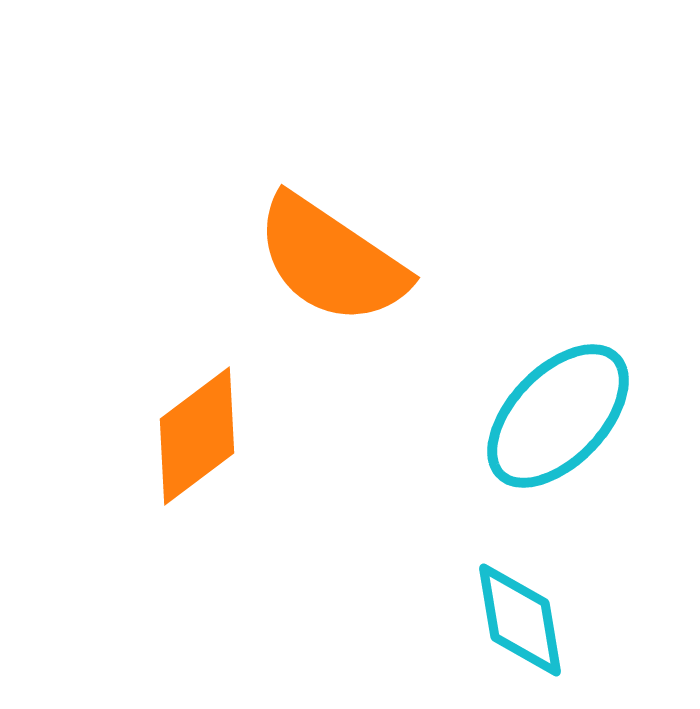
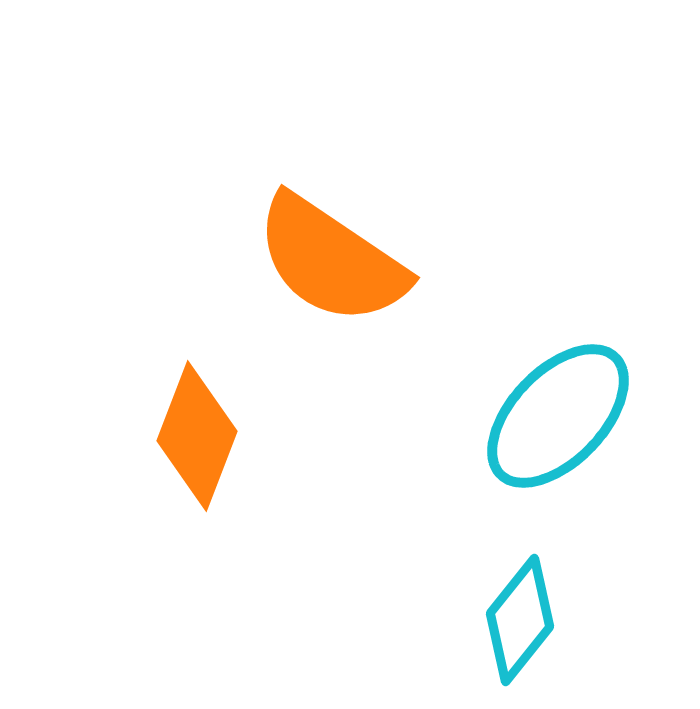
orange diamond: rotated 32 degrees counterclockwise
cyan diamond: rotated 48 degrees clockwise
